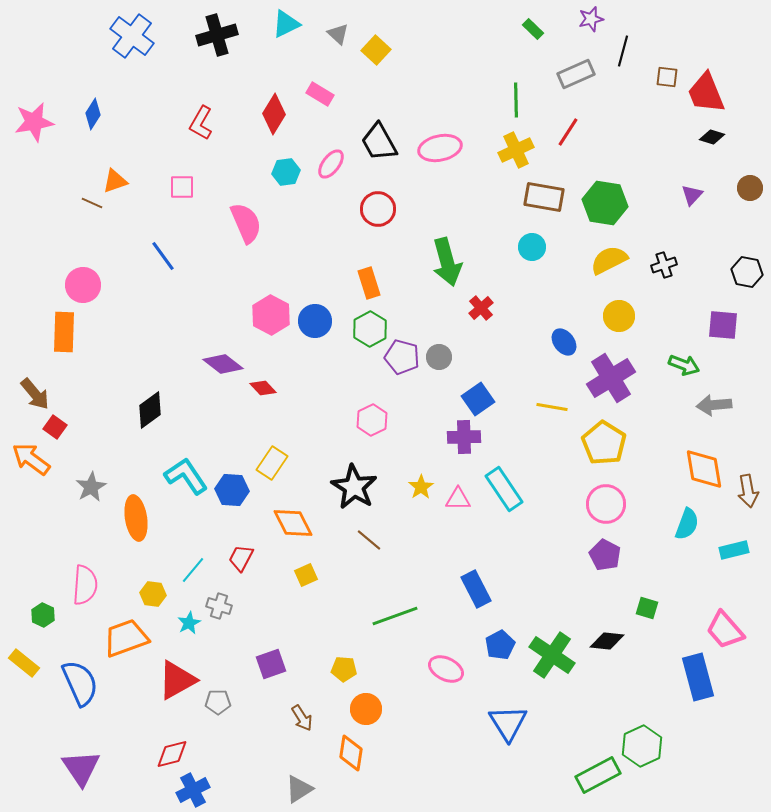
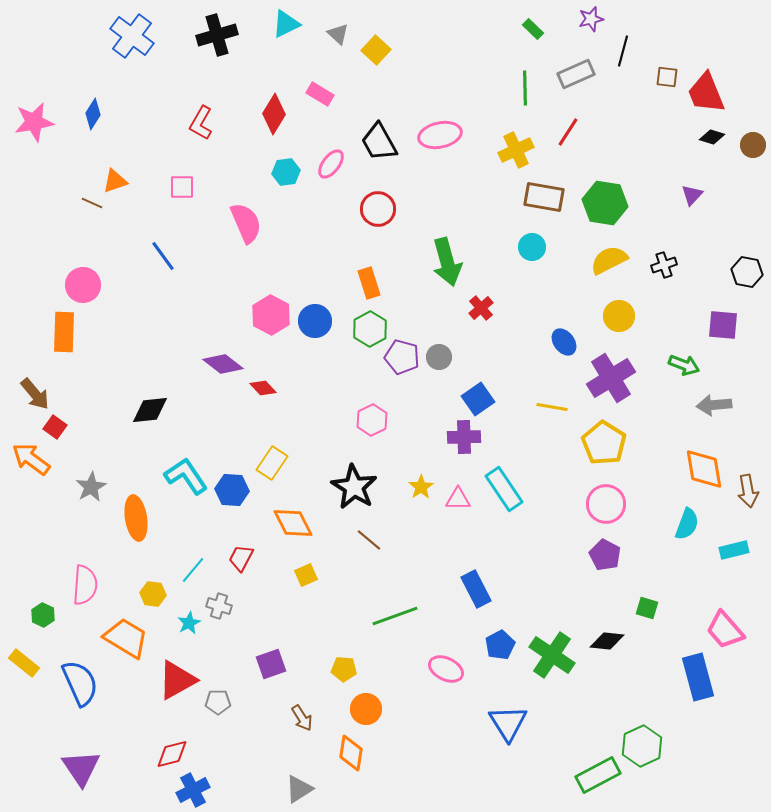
green line at (516, 100): moved 9 px right, 12 px up
pink ellipse at (440, 148): moved 13 px up
brown circle at (750, 188): moved 3 px right, 43 px up
black diamond at (150, 410): rotated 30 degrees clockwise
orange trapezoid at (126, 638): rotated 51 degrees clockwise
